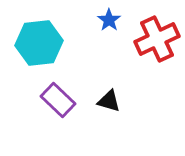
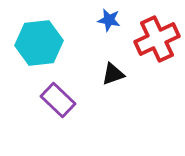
blue star: rotated 25 degrees counterclockwise
black triangle: moved 4 px right, 27 px up; rotated 35 degrees counterclockwise
